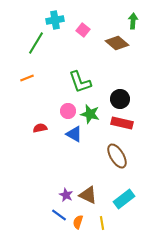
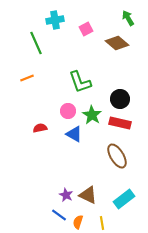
green arrow: moved 5 px left, 3 px up; rotated 35 degrees counterclockwise
pink square: moved 3 px right, 1 px up; rotated 24 degrees clockwise
green line: rotated 55 degrees counterclockwise
green star: moved 2 px right, 1 px down; rotated 18 degrees clockwise
red rectangle: moved 2 px left
